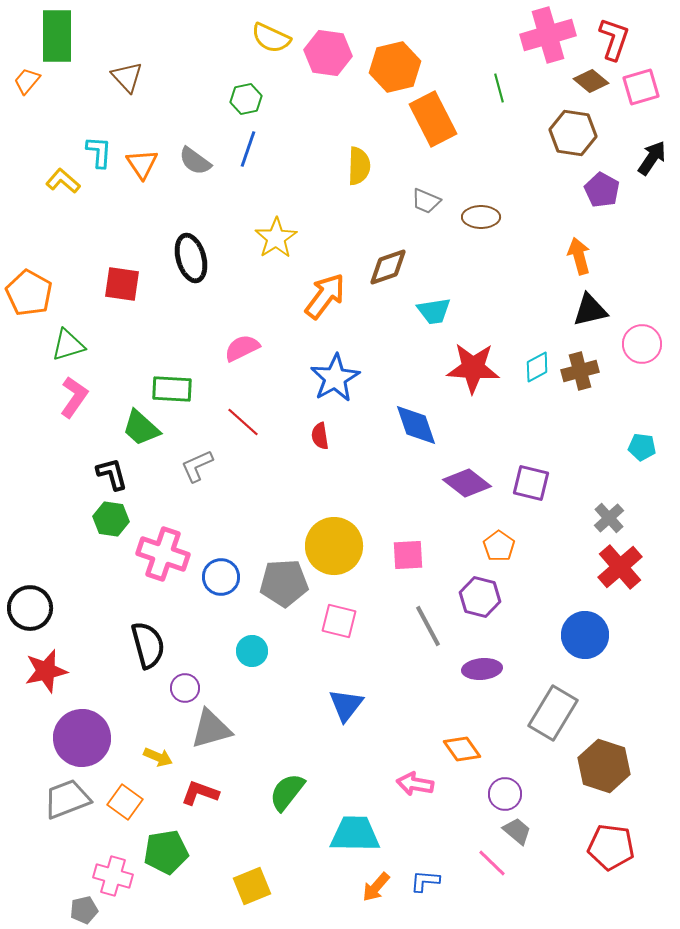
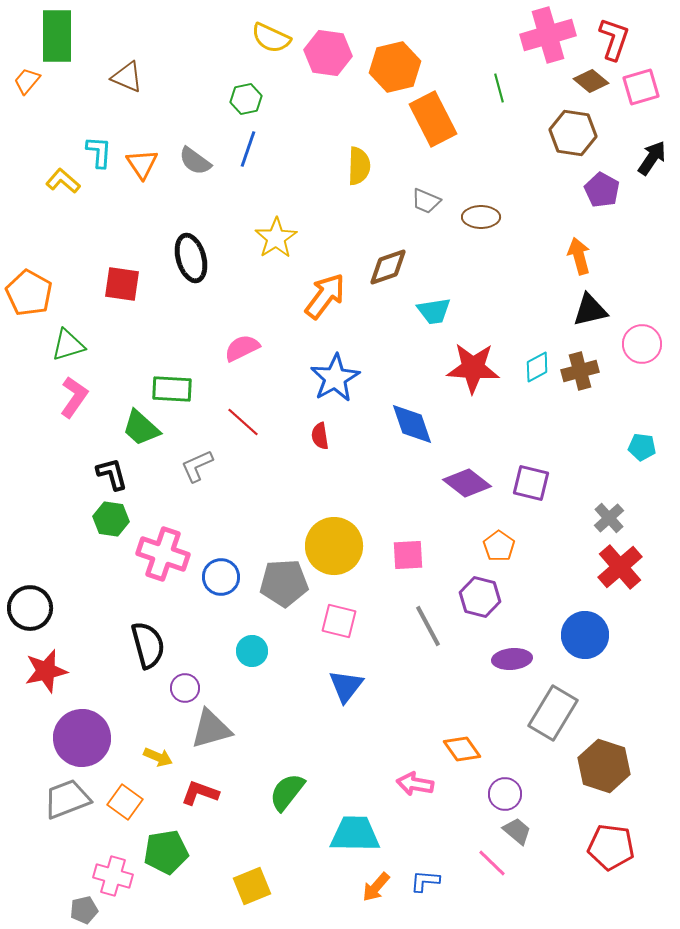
brown triangle at (127, 77): rotated 24 degrees counterclockwise
blue diamond at (416, 425): moved 4 px left, 1 px up
purple ellipse at (482, 669): moved 30 px right, 10 px up
blue triangle at (346, 705): moved 19 px up
